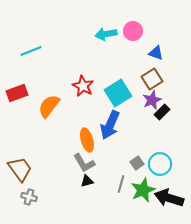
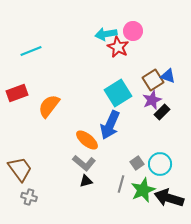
blue triangle: moved 12 px right, 23 px down
brown square: moved 1 px right, 1 px down
red star: moved 35 px right, 39 px up
orange ellipse: rotated 35 degrees counterclockwise
gray L-shape: rotated 20 degrees counterclockwise
black triangle: moved 1 px left
